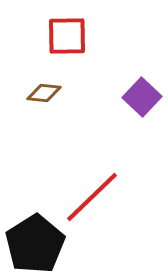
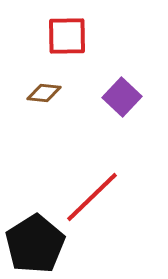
purple square: moved 20 px left
